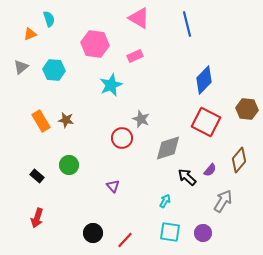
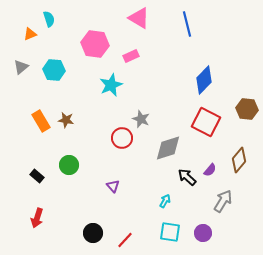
pink rectangle: moved 4 px left
